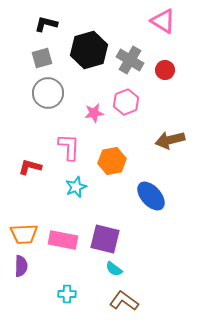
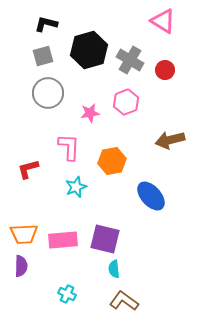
gray square: moved 1 px right, 2 px up
pink star: moved 4 px left
red L-shape: moved 2 px left, 2 px down; rotated 30 degrees counterclockwise
pink rectangle: rotated 16 degrees counterclockwise
cyan semicircle: rotated 48 degrees clockwise
cyan cross: rotated 24 degrees clockwise
